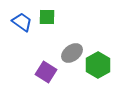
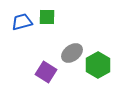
blue trapezoid: rotated 50 degrees counterclockwise
